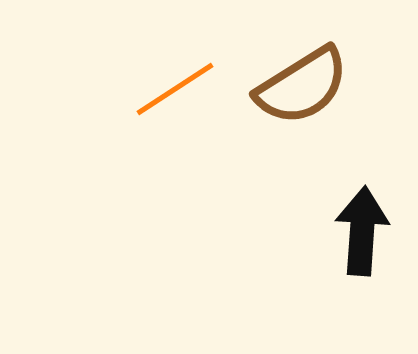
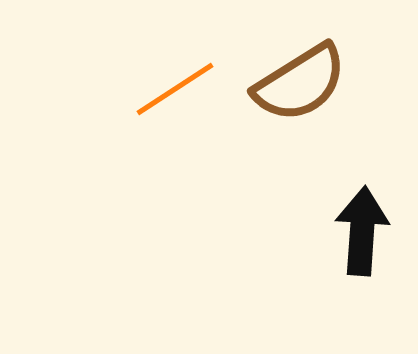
brown semicircle: moved 2 px left, 3 px up
